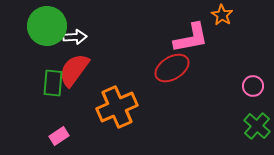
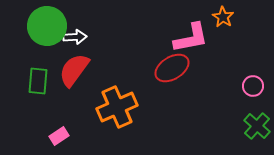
orange star: moved 1 px right, 2 px down
green rectangle: moved 15 px left, 2 px up
